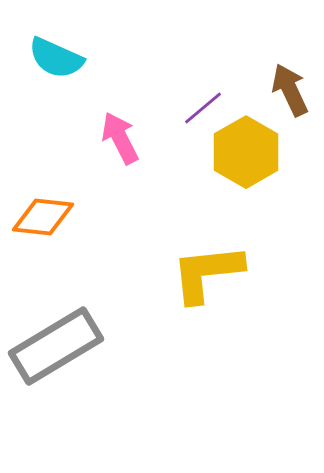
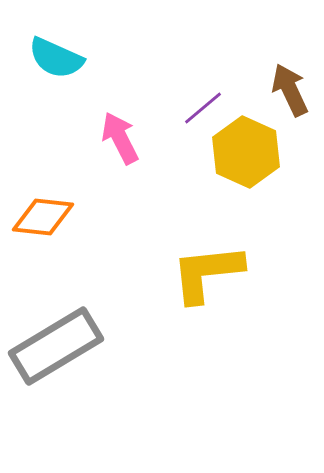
yellow hexagon: rotated 6 degrees counterclockwise
